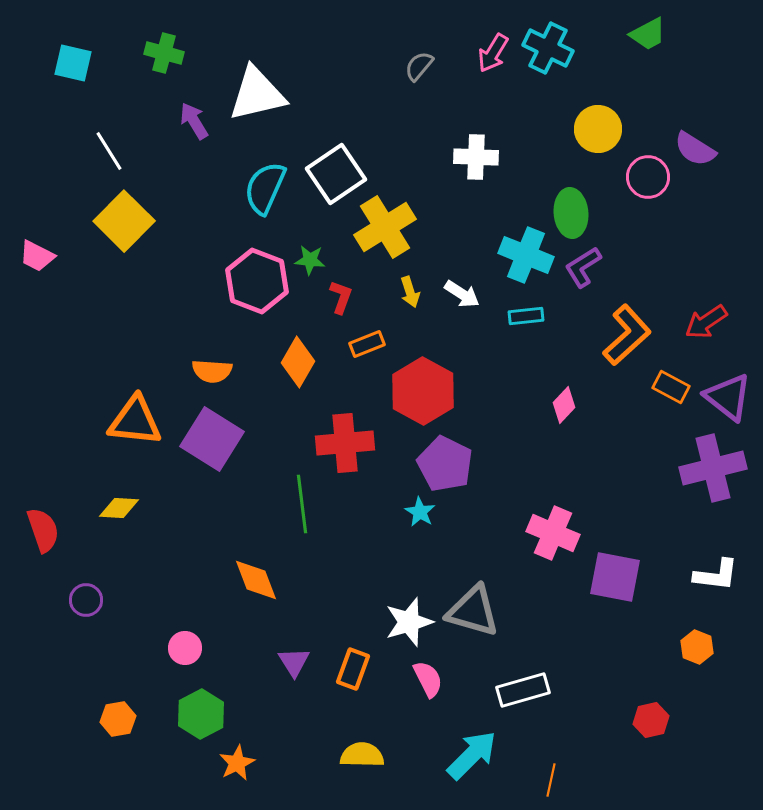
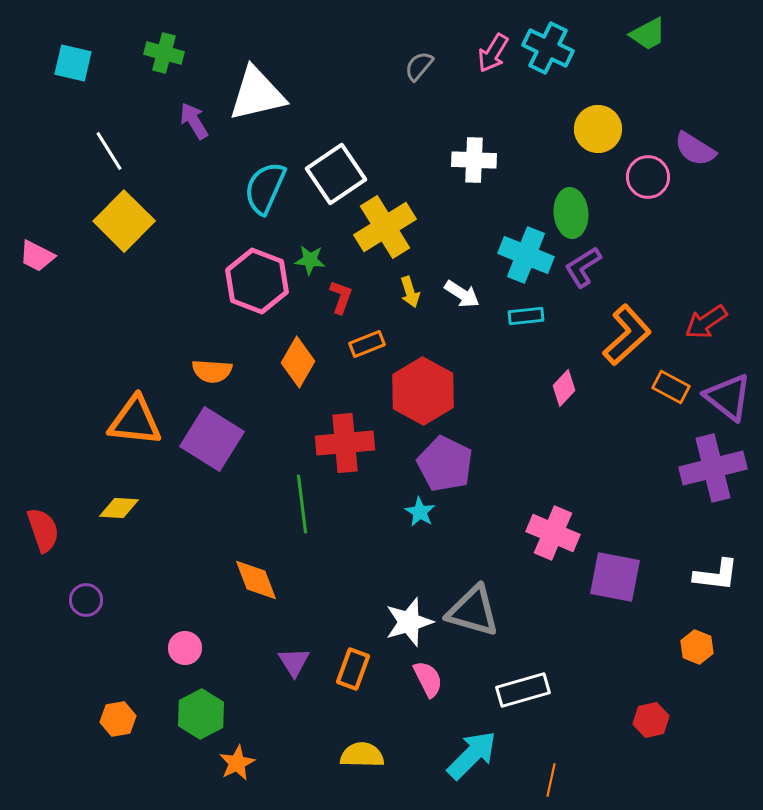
white cross at (476, 157): moved 2 px left, 3 px down
pink diamond at (564, 405): moved 17 px up
